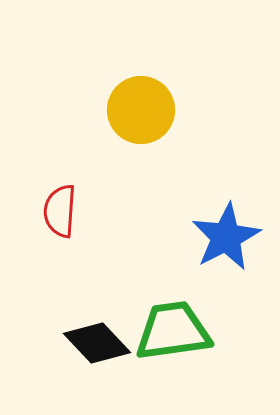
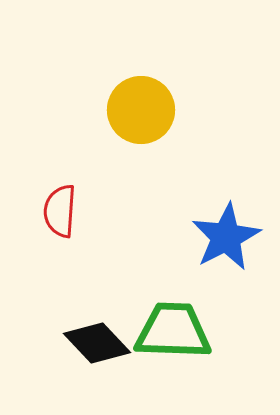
green trapezoid: rotated 10 degrees clockwise
